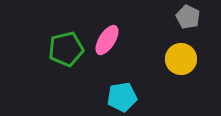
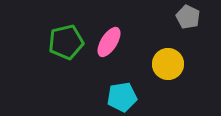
pink ellipse: moved 2 px right, 2 px down
green pentagon: moved 7 px up
yellow circle: moved 13 px left, 5 px down
